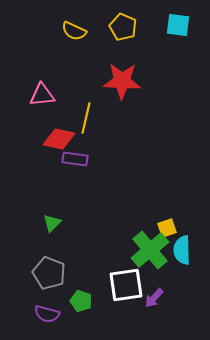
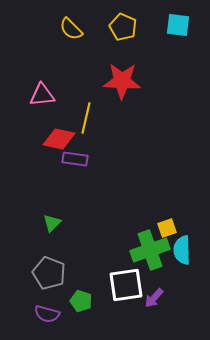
yellow semicircle: moved 3 px left, 2 px up; rotated 20 degrees clockwise
green cross: rotated 21 degrees clockwise
